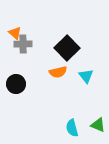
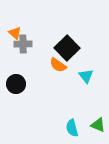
orange semicircle: moved 7 px up; rotated 48 degrees clockwise
